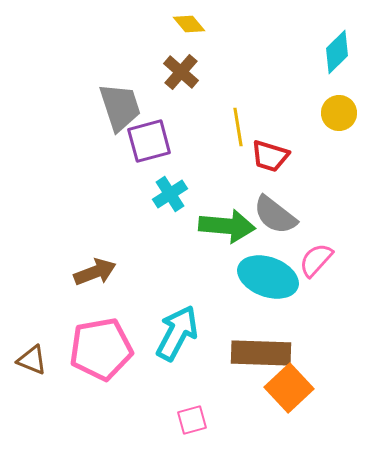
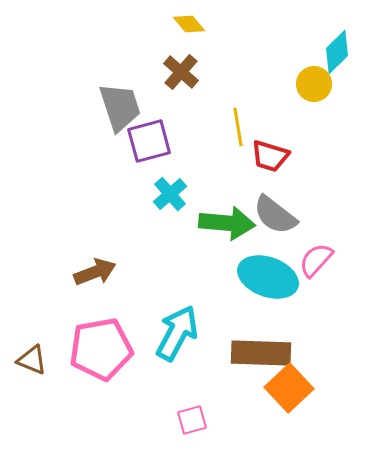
yellow circle: moved 25 px left, 29 px up
cyan cross: rotated 8 degrees counterclockwise
green arrow: moved 3 px up
